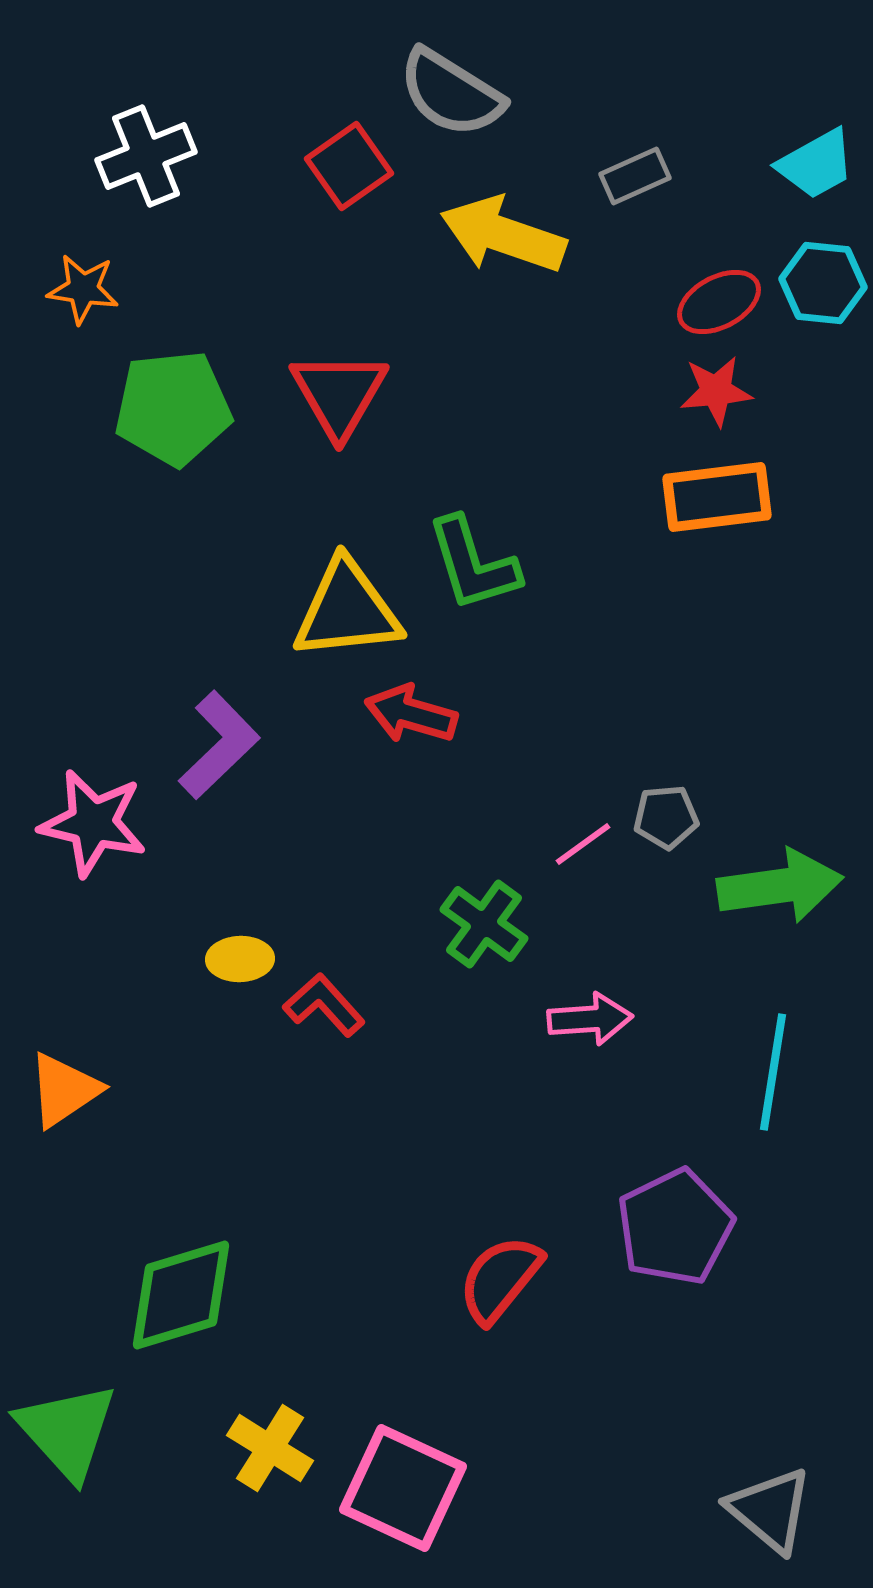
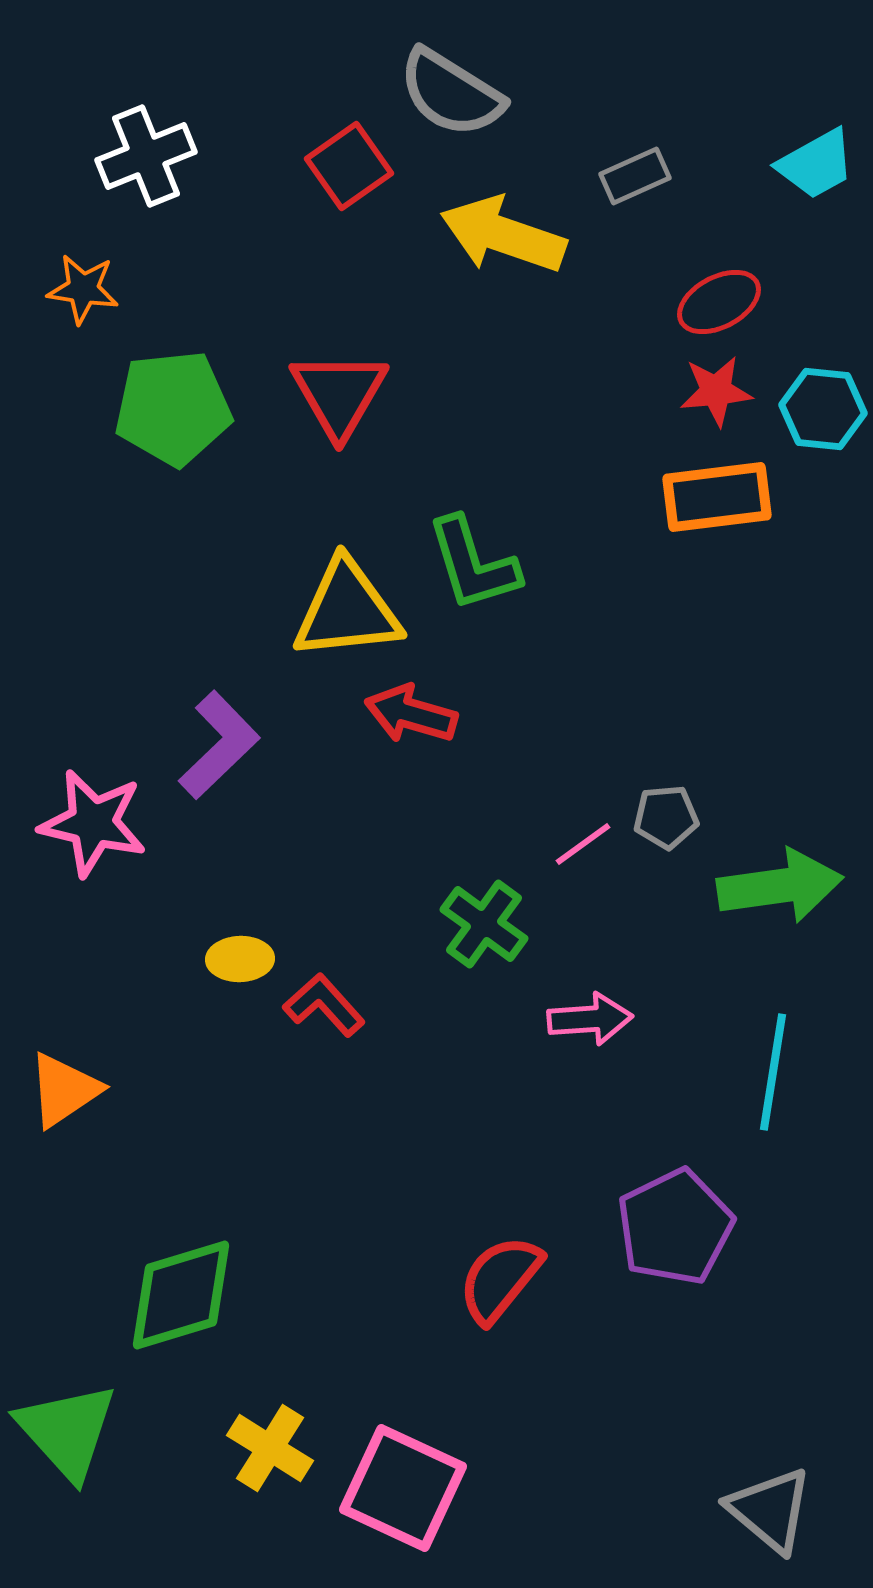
cyan hexagon: moved 126 px down
